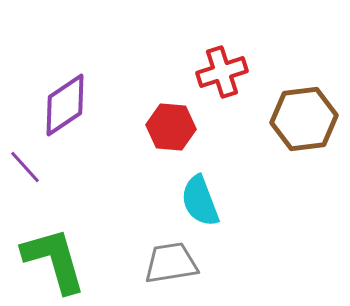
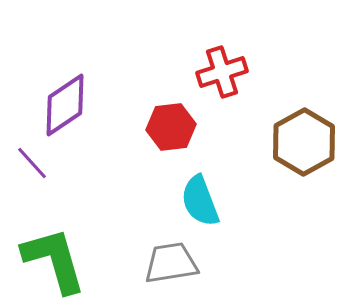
brown hexagon: moved 23 px down; rotated 22 degrees counterclockwise
red hexagon: rotated 12 degrees counterclockwise
purple line: moved 7 px right, 4 px up
